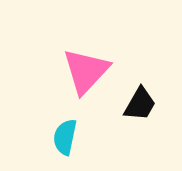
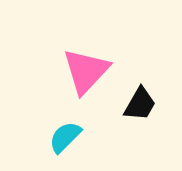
cyan semicircle: rotated 33 degrees clockwise
